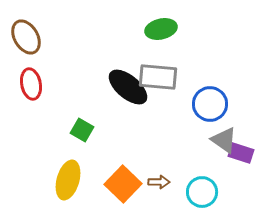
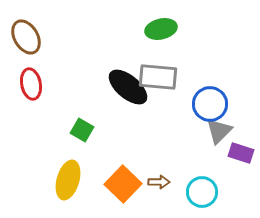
gray triangle: moved 5 px left, 9 px up; rotated 40 degrees clockwise
